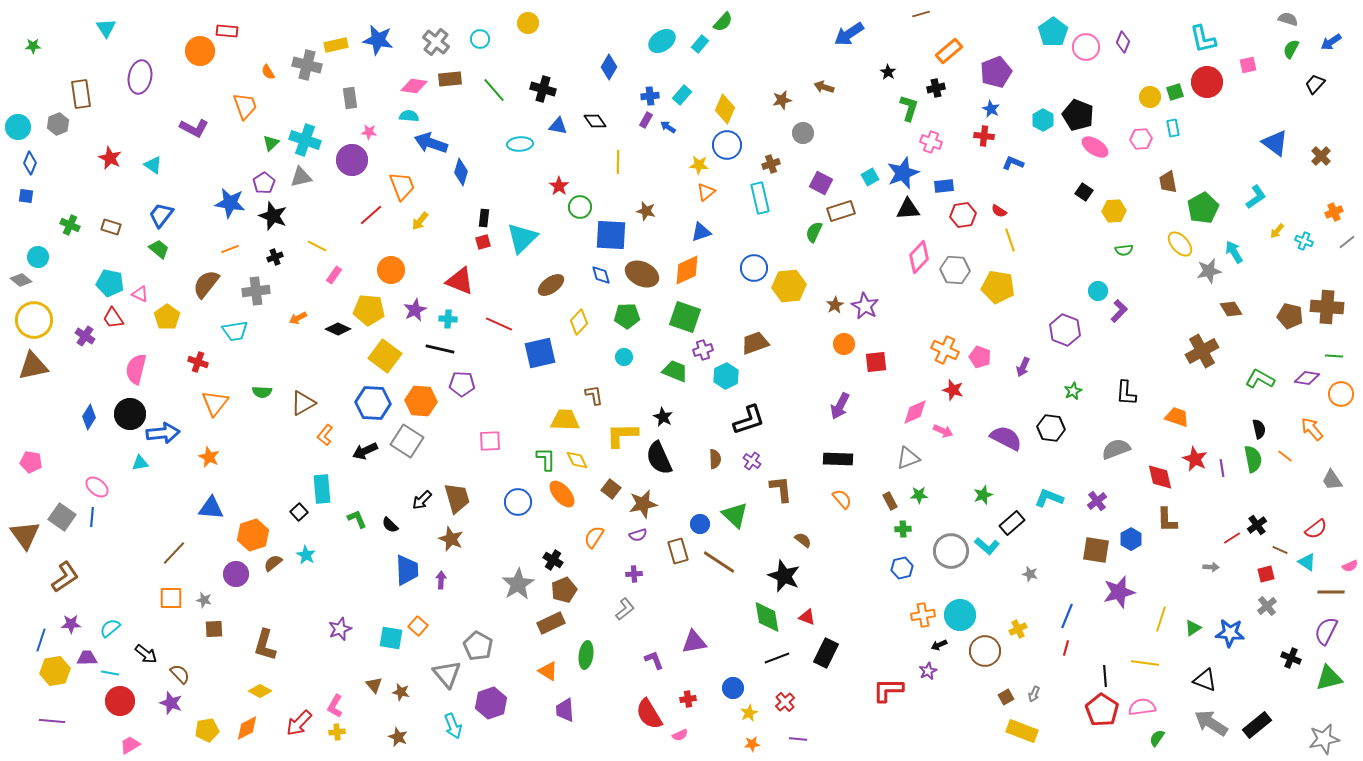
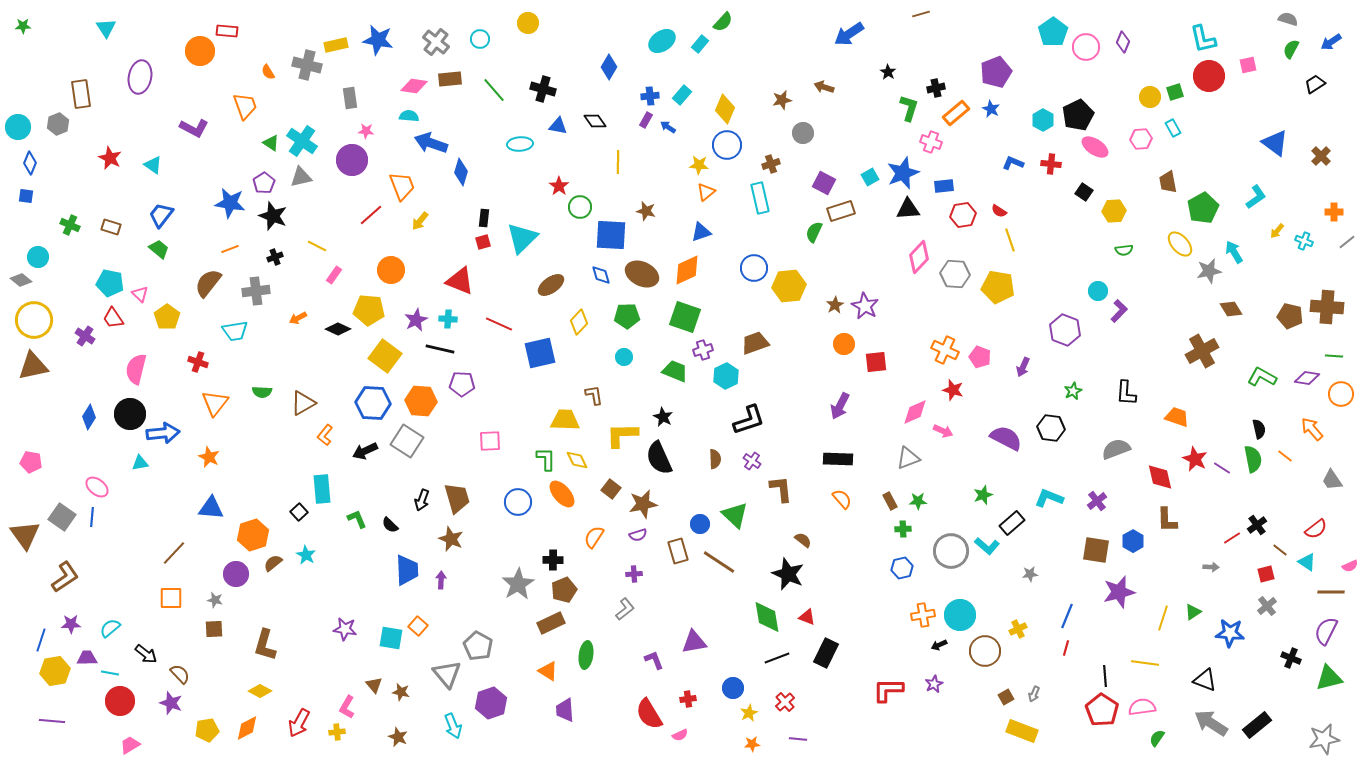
green star at (33, 46): moved 10 px left, 20 px up
orange rectangle at (949, 51): moved 7 px right, 62 px down
red circle at (1207, 82): moved 2 px right, 6 px up
black trapezoid at (1315, 84): rotated 15 degrees clockwise
black pentagon at (1078, 115): rotated 24 degrees clockwise
cyan rectangle at (1173, 128): rotated 18 degrees counterclockwise
pink star at (369, 132): moved 3 px left, 1 px up
red cross at (984, 136): moved 67 px right, 28 px down
cyan cross at (305, 140): moved 3 px left, 1 px down; rotated 16 degrees clockwise
green triangle at (271, 143): rotated 42 degrees counterclockwise
purple square at (821, 183): moved 3 px right
orange cross at (1334, 212): rotated 24 degrees clockwise
gray hexagon at (955, 270): moved 4 px down
brown semicircle at (206, 284): moved 2 px right, 1 px up
pink triangle at (140, 294): rotated 18 degrees clockwise
purple star at (415, 310): moved 1 px right, 10 px down
green L-shape at (1260, 379): moved 2 px right, 2 px up
purple line at (1222, 468): rotated 48 degrees counterclockwise
green star at (919, 495): moved 1 px left, 6 px down
black arrow at (422, 500): rotated 25 degrees counterclockwise
blue hexagon at (1131, 539): moved 2 px right, 2 px down
brown line at (1280, 550): rotated 14 degrees clockwise
black cross at (553, 560): rotated 30 degrees counterclockwise
gray star at (1030, 574): rotated 21 degrees counterclockwise
black star at (784, 576): moved 4 px right, 2 px up
gray star at (204, 600): moved 11 px right
yellow line at (1161, 619): moved 2 px right, 1 px up
green triangle at (1193, 628): moved 16 px up
purple star at (340, 629): moved 5 px right; rotated 30 degrees clockwise
purple star at (928, 671): moved 6 px right, 13 px down
pink L-shape at (335, 706): moved 12 px right, 1 px down
red arrow at (299, 723): rotated 16 degrees counterclockwise
